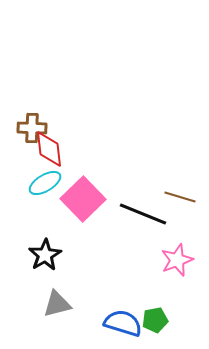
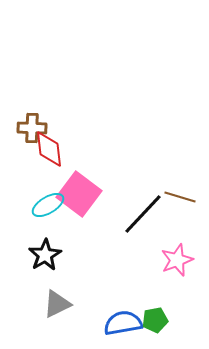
cyan ellipse: moved 3 px right, 22 px down
pink square: moved 4 px left, 5 px up; rotated 9 degrees counterclockwise
black line: rotated 69 degrees counterclockwise
gray triangle: rotated 12 degrees counterclockwise
blue semicircle: rotated 27 degrees counterclockwise
